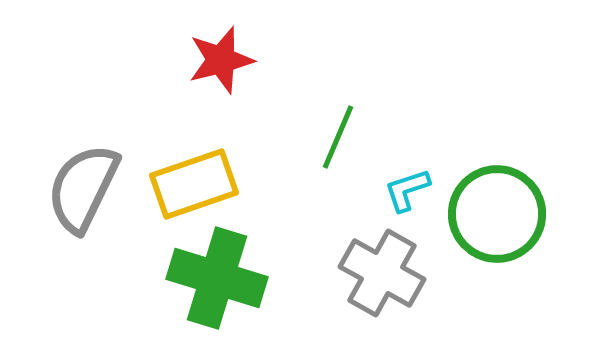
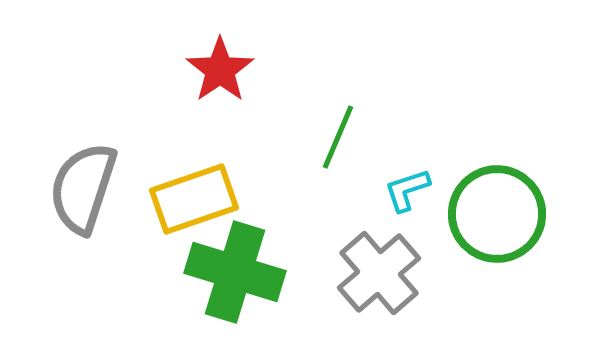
red star: moved 1 px left, 10 px down; rotated 20 degrees counterclockwise
yellow rectangle: moved 15 px down
gray semicircle: rotated 8 degrees counterclockwise
gray cross: moved 3 px left; rotated 20 degrees clockwise
green cross: moved 18 px right, 6 px up
